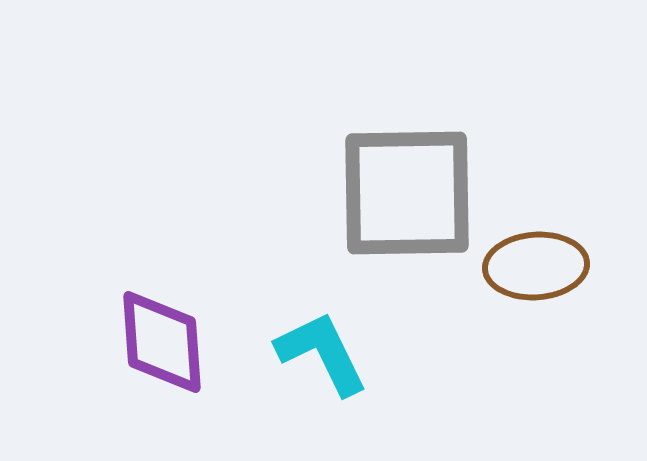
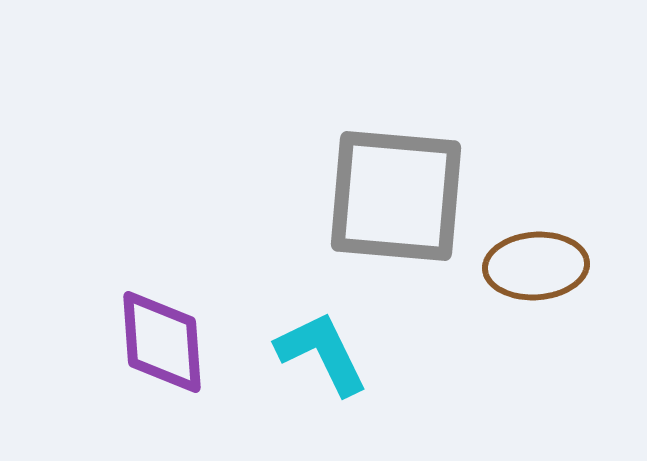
gray square: moved 11 px left, 3 px down; rotated 6 degrees clockwise
